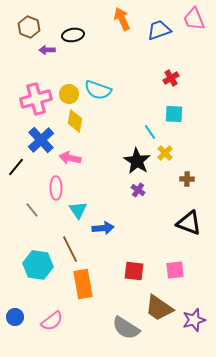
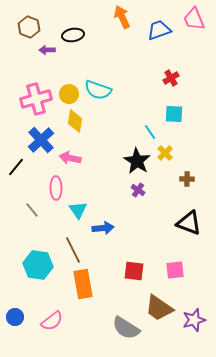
orange arrow: moved 2 px up
brown line: moved 3 px right, 1 px down
